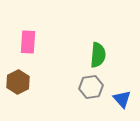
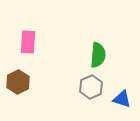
gray hexagon: rotated 15 degrees counterclockwise
blue triangle: rotated 30 degrees counterclockwise
